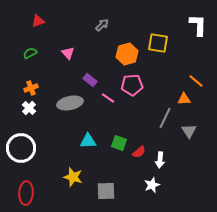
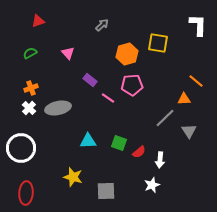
gray ellipse: moved 12 px left, 5 px down
gray line: rotated 20 degrees clockwise
